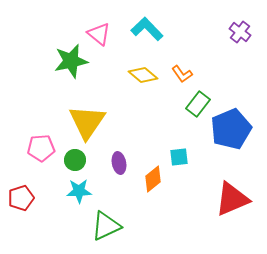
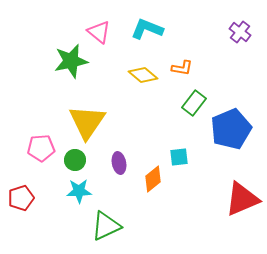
cyan L-shape: rotated 24 degrees counterclockwise
pink triangle: moved 2 px up
orange L-shape: moved 6 px up; rotated 45 degrees counterclockwise
green rectangle: moved 4 px left, 1 px up
red triangle: moved 10 px right
